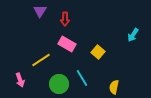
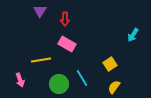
yellow square: moved 12 px right, 12 px down; rotated 16 degrees clockwise
yellow line: rotated 24 degrees clockwise
yellow semicircle: rotated 24 degrees clockwise
